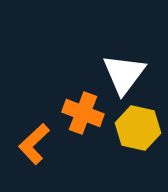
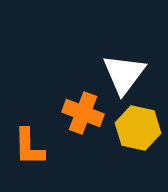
orange L-shape: moved 5 px left, 3 px down; rotated 48 degrees counterclockwise
